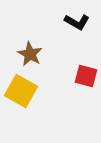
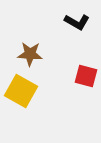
brown star: rotated 25 degrees counterclockwise
